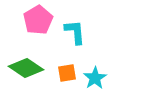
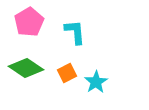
pink pentagon: moved 9 px left, 2 px down
orange square: rotated 18 degrees counterclockwise
cyan star: moved 1 px right, 4 px down
